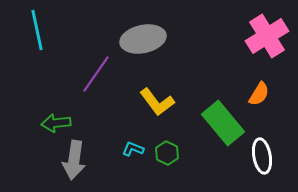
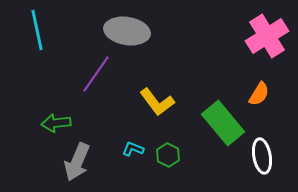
gray ellipse: moved 16 px left, 8 px up; rotated 21 degrees clockwise
green hexagon: moved 1 px right, 2 px down
gray arrow: moved 3 px right, 2 px down; rotated 15 degrees clockwise
